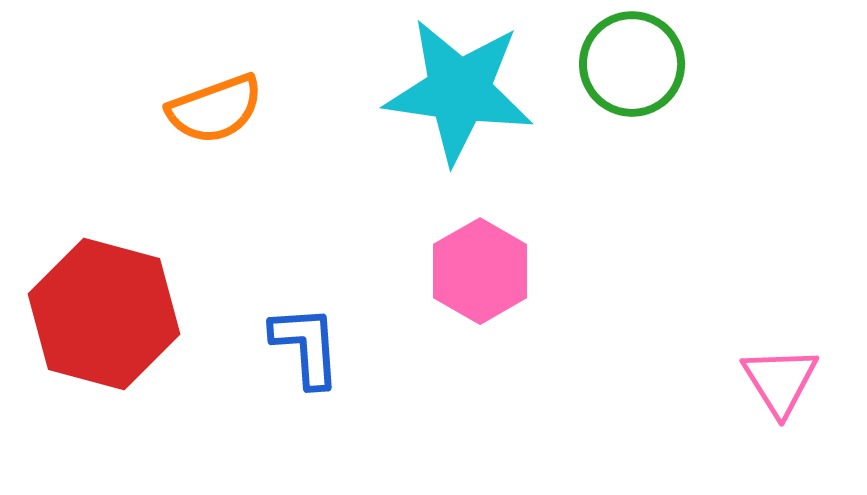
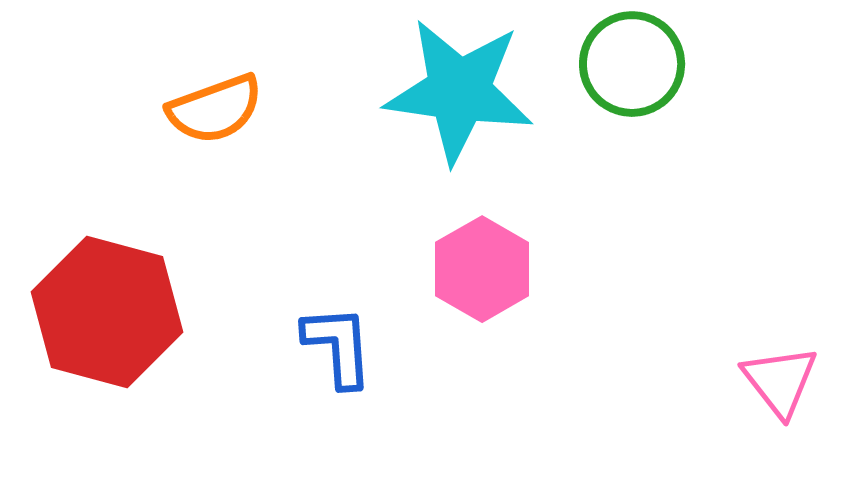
pink hexagon: moved 2 px right, 2 px up
red hexagon: moved 3 px right, 2 px up
blue L-shape: moved 32 px right
pink triangle: rotated 6 degrees counterclockwise
